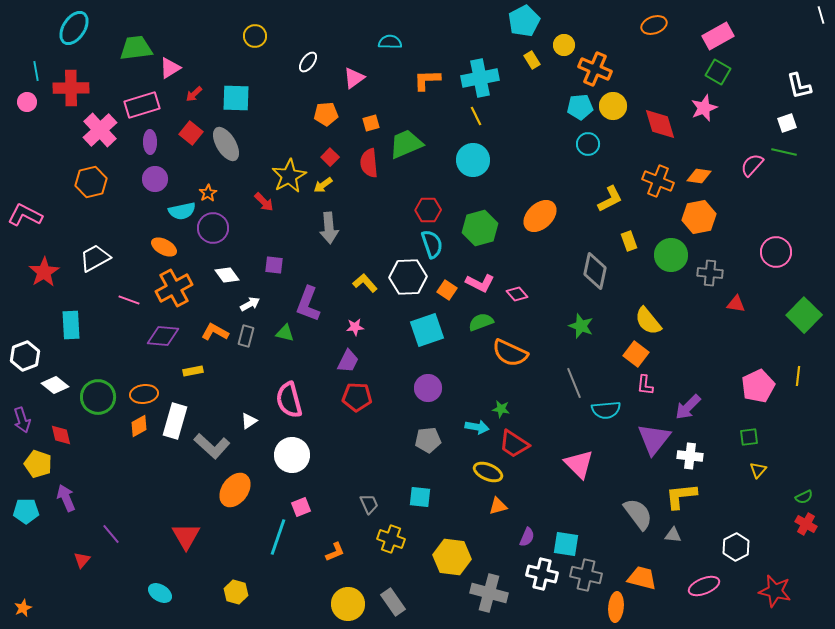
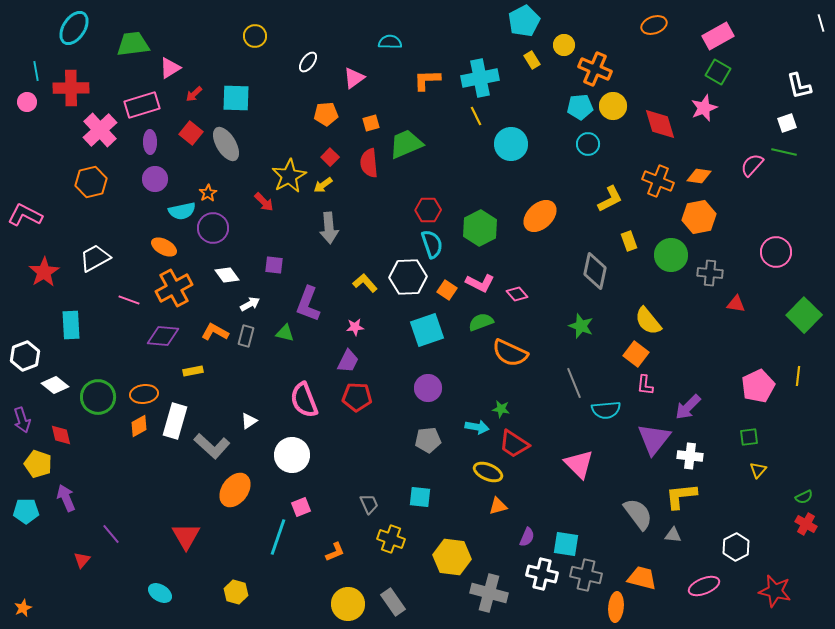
white line at (821, 15): moved 8 px down
green trapezoid at (136, 48): moved 3 px left, 4 px up
cyan circle at (473, 160): moved 38 px right, 16 px up
green hexagon at (480, 228): rotated 12 degrees counterclockwise
pink semicircle at (289, 400): moved 15 px right; rotated 6 degrees counterclockwise
